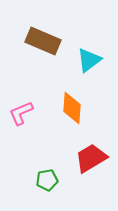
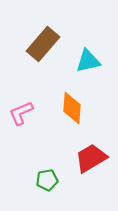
brown rectangle: moved 3 px down; rotated 72 degrees counterclockwise
cyan triangle: moved 1 px left, 1 px down; rotated 24 degrees clockwise
